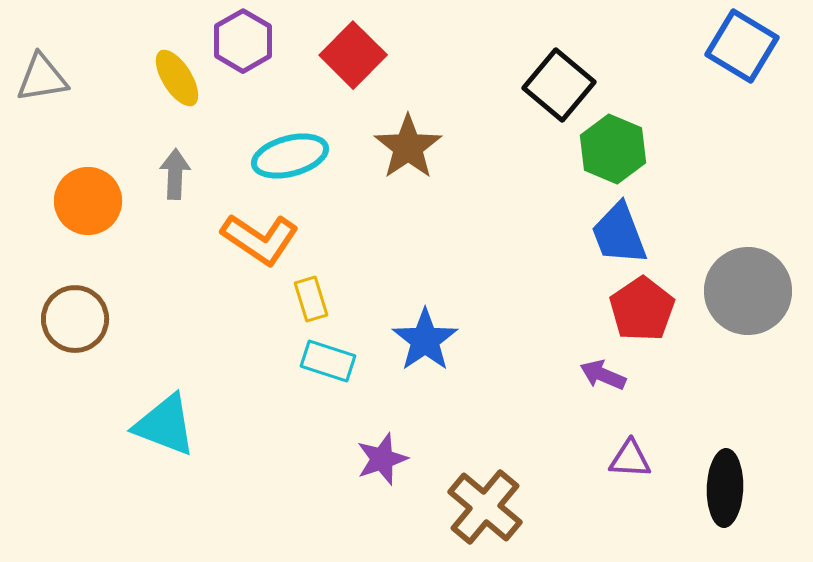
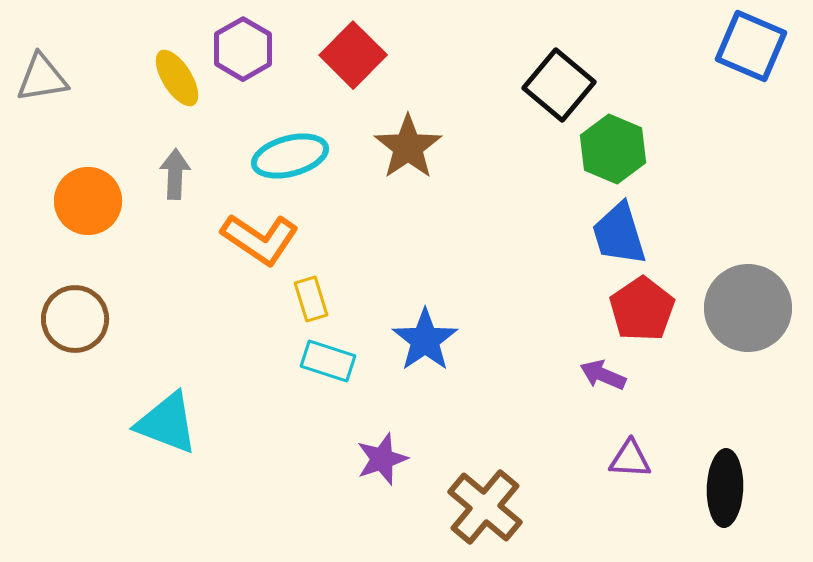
purple hexagon: moved 8 px down
blue square: moved 9 px right; rotated 8 degrees counterclockwise
blue trapezoid: rotated 4 degrees clockwise
gray circle: moved 17 px down
cyan triangle: moved 2 px right, 2 px up
